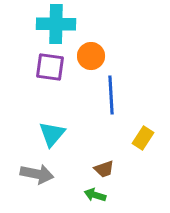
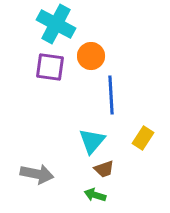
cyan cross: rotated 27 degrees clockwise
cyan triangle: moved 40 px right, 7 px down
